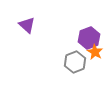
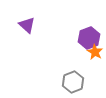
gray hexagon: moved 2 px left, 20 px down
